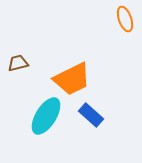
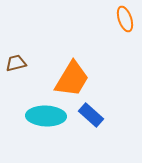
brown trapezoid: moved 2 px left
orange trapezoid: rotated 33 degrees counterclockwise
cyan ellipse: rotated 60 degrees clockwise
